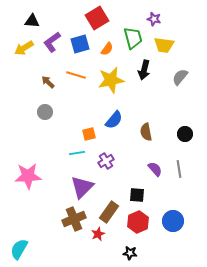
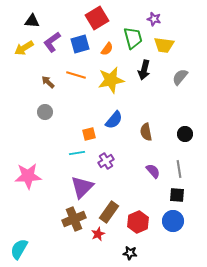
purple semicircle: moved 2 px left, 2 px down
black square: moved 40 px right
